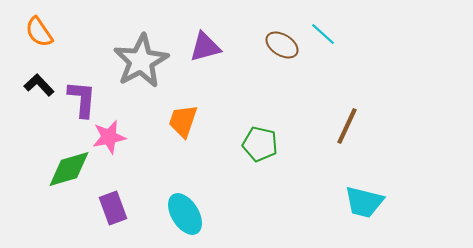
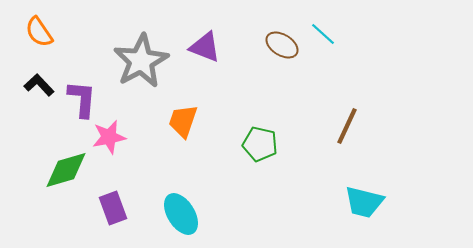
purple triangle: rotated 36 degrees clockwise
green diamond: moved 3 px left, 1 px down
cyan ellipse: moved 4 px left
